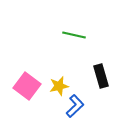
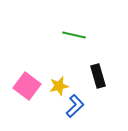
black rectangle: moved 3 px left
